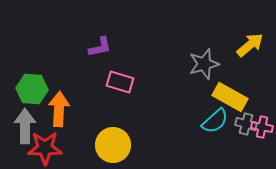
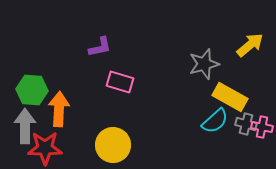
green hexagon: moved 1 px down
